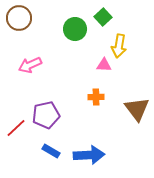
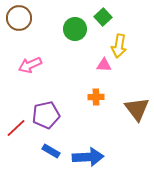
blue arrow: moved 1 px left, 2 px down
